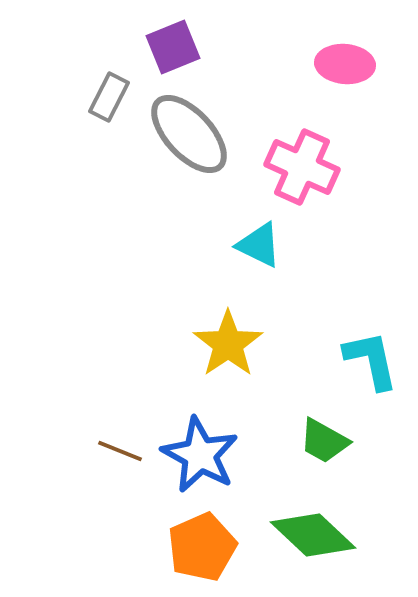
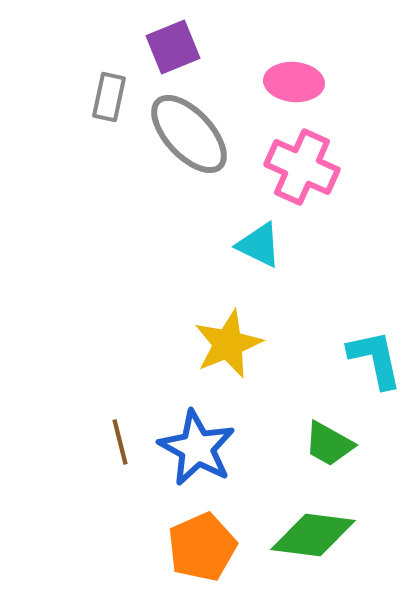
pink ellipse: moved 51 px left, 18 px down
gray rectangle: rotated 15 degrees counterclockwise
yellow star: rotated 12 degrees clockwise
cyan L-shape: moved 4 px right, 1 px up
green trapezoid: moved 5 px right, 3 px down
brown line: moved 9 px up; rotated 54 degrees clockwise
blue star: moved 3 px left, 7 px up
green diamond: rotated 36 degrees counterclockwise
